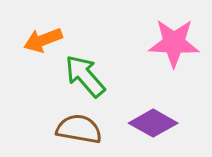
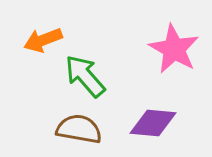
pink star: moved 6 px down; rotated 27 degrees clockwise
purple diamond: rotated 24 degrees counterclockwise
